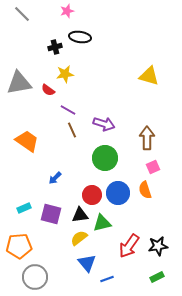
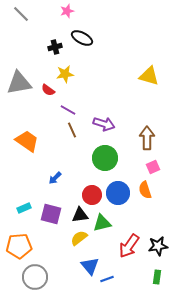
gray line: moved 1 px left
black ellipse: moved 2 px right, 1 px down; rotated 20 degrees clockwise
blue triangle: moved 3 px right, 3 px down
green rectangle: rotated 56 degrees counterclockwise
